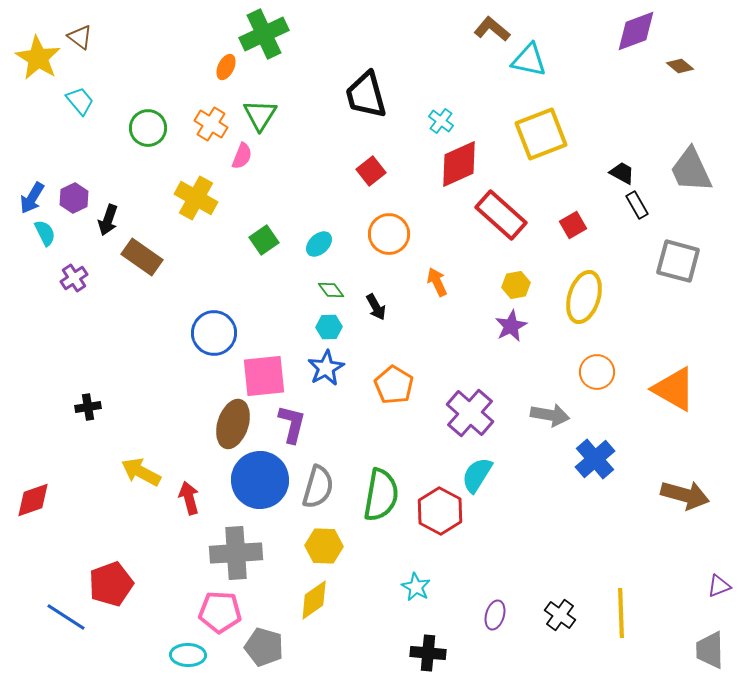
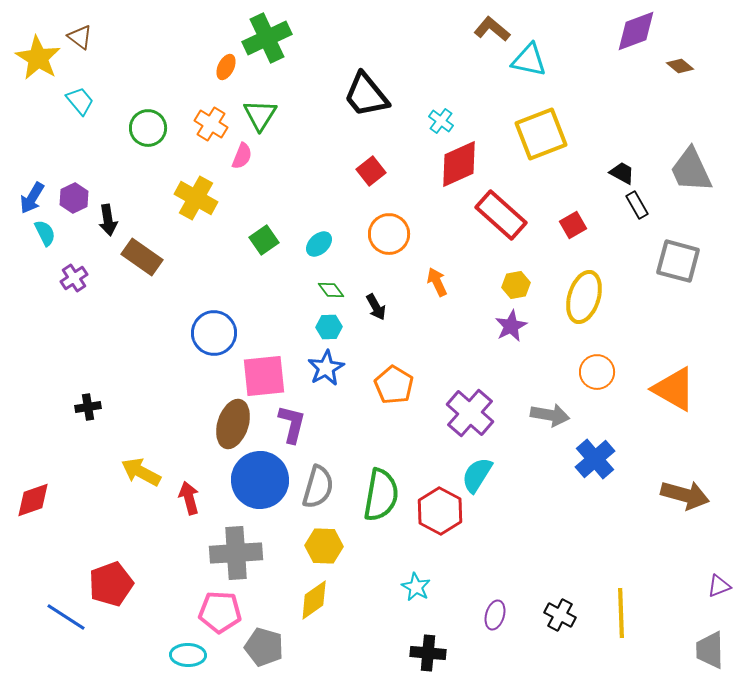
green cross at (264, 34): moved 3 px right, 4 px down
black trapezoid at (366, 95): rotated 24 degrees counterclockwise
black arrow at (108, 220): rotated 28 degrees counterclockwise
black cross at (560, 615): rotated 8 degrees counterclockwise
